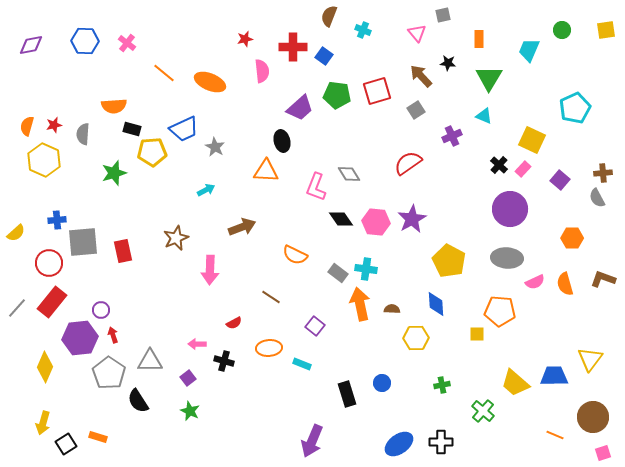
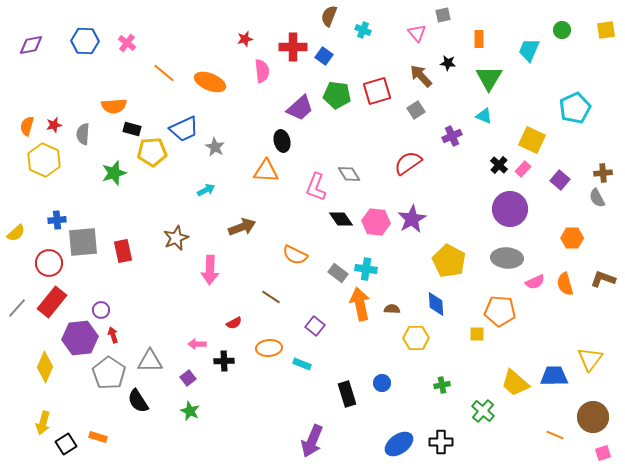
black cross at (224, 361): rotated 18 degrees counterclockwise
